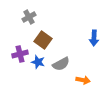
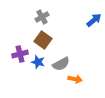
gray cross: moved 13 px right
blue arrow: moved 18 px up; rotated 133 degrees counterclockwise
orange arrow: moved 8 px left, 1 px up
